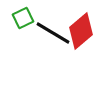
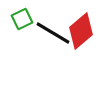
green square: moved 1 px left, 1 px down
